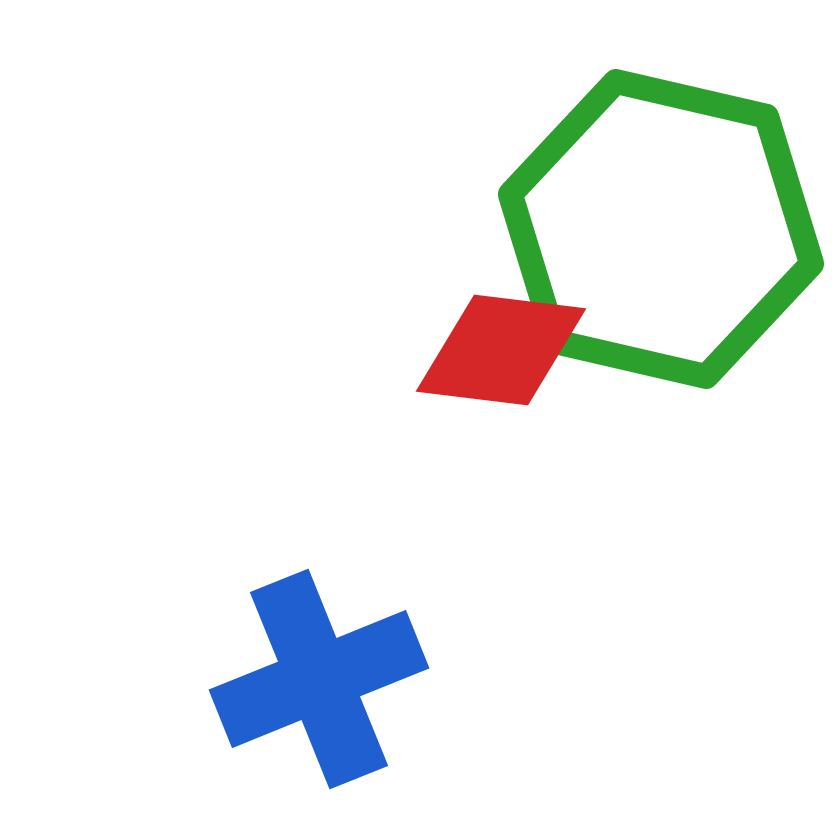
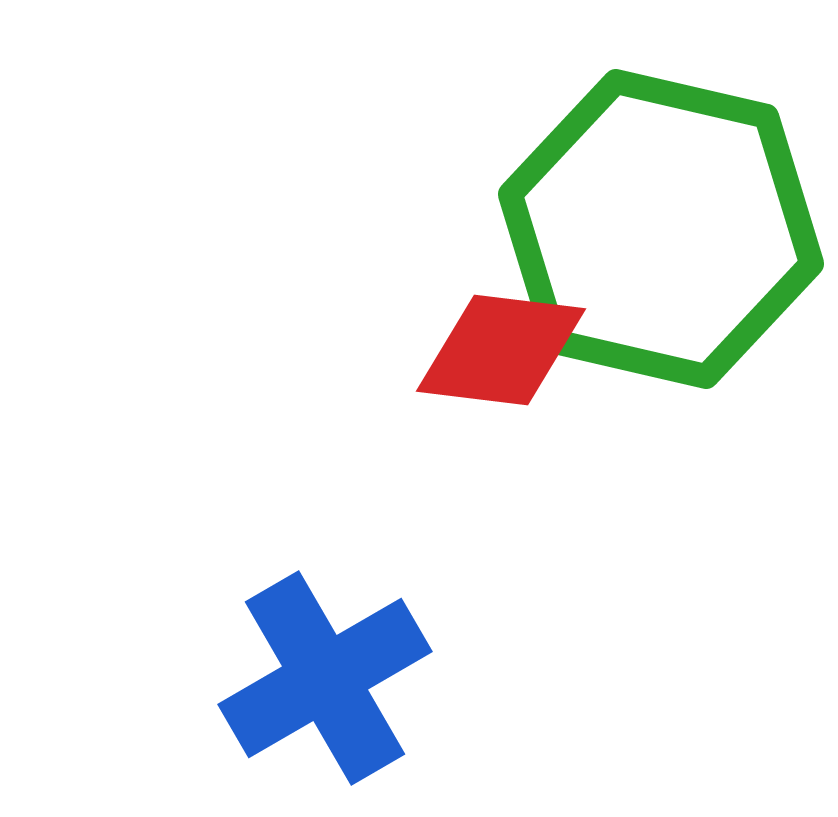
blue cross: moved 6 px right, 1 px up; rotated 8 degrees counterclockwise
